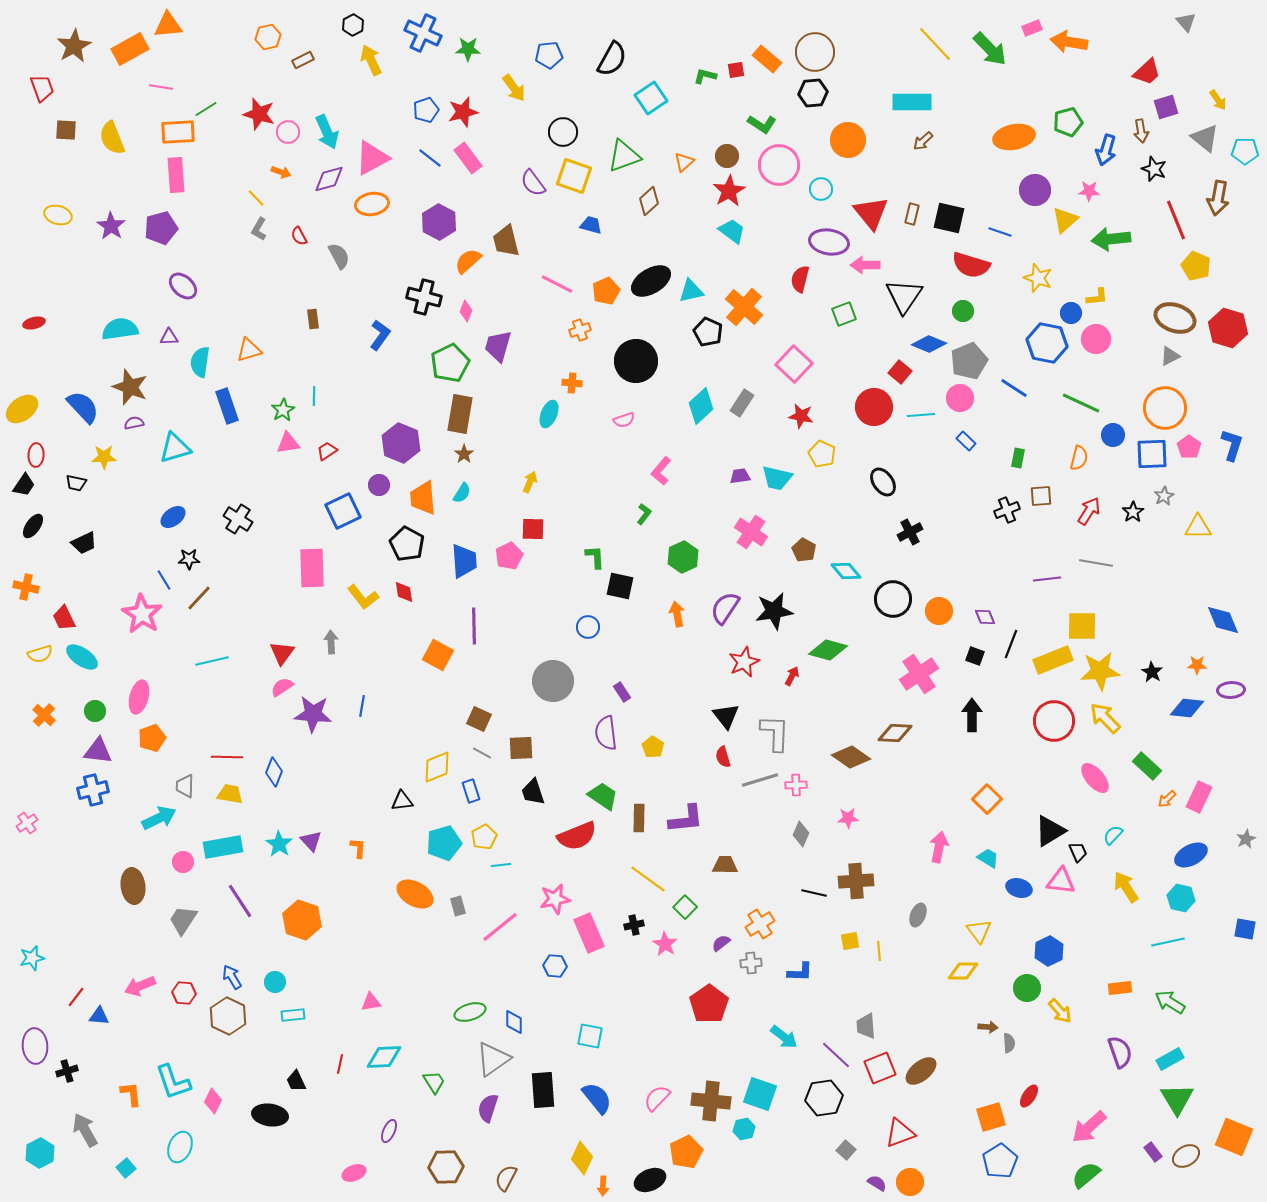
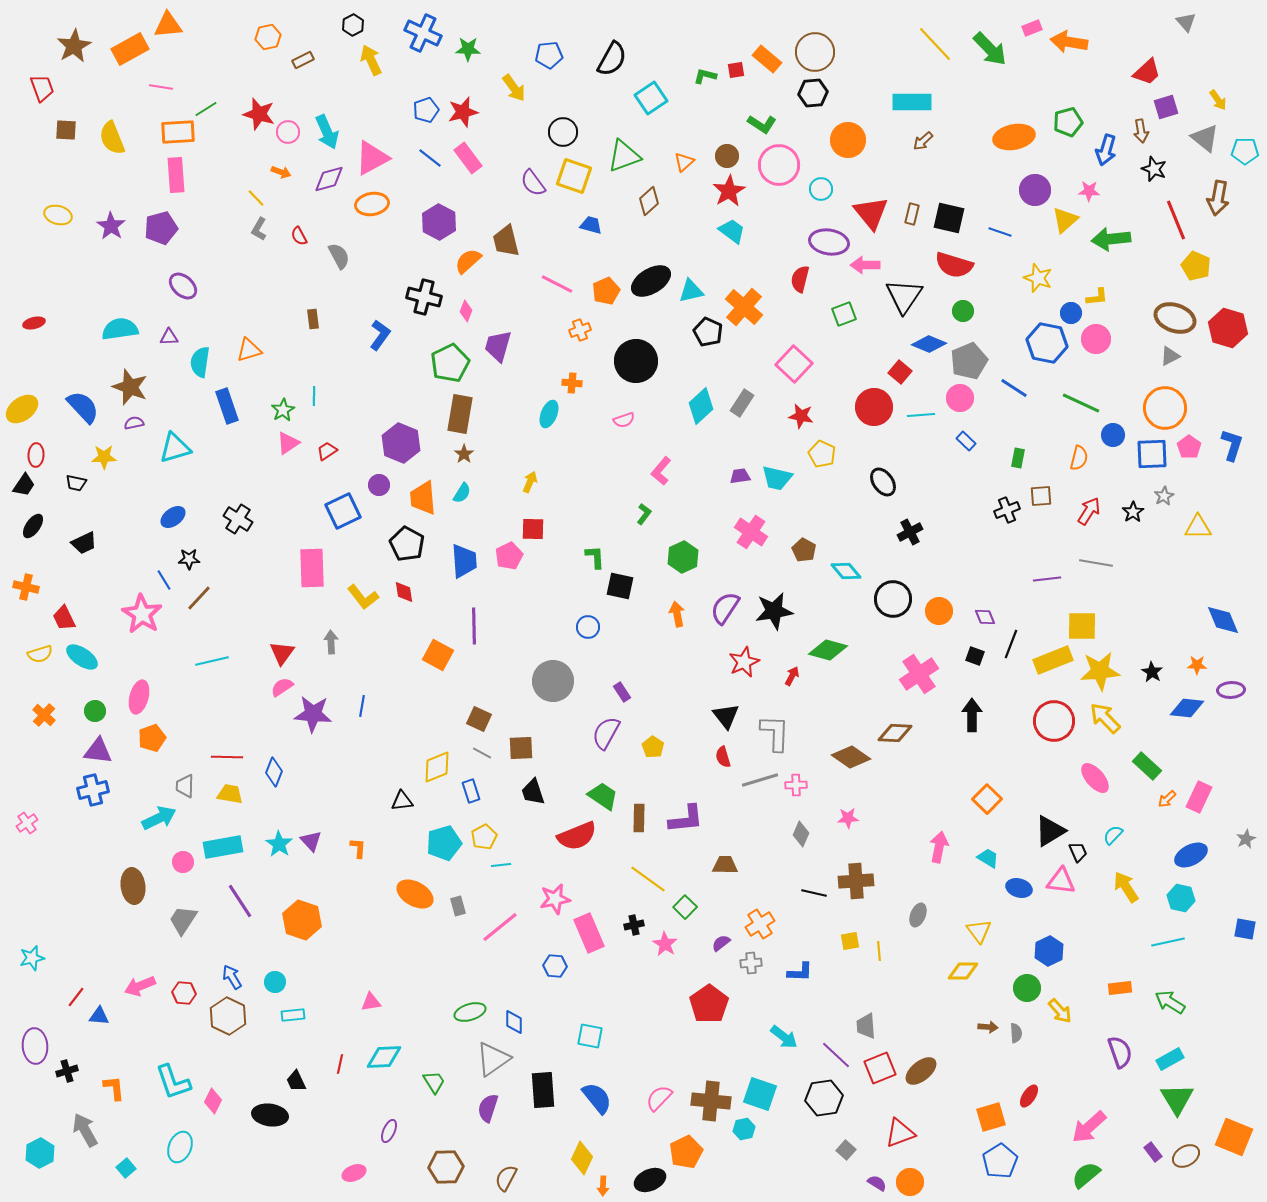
red semicircle at (971, 265): moved 17 px left
pink triangle at (288, 443): rotated 25 degrees counterclockwise
purple semicircle at (606, 733): rotated 36 degrees clockwise
gray semicircle at (1009, 1043): moved 7 px right, 10 px up
orange L-shape at (131, 1094): moved 17 px left, 6 px up
pink semicircle at (657, 1098): moved 2 px right
